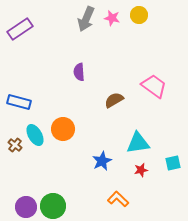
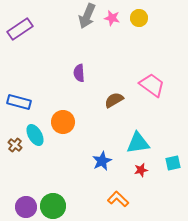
yellow circle: moved 3 px down
gray arrow: moved 1 px right, 3 px up
purple semicircle: moved 1 px down
pink trapezoid: moved 2 px left, 1 px up
orange circle: moved 7 px up
